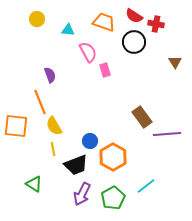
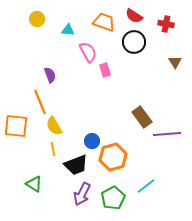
red cross: moved 10 px right
blue circle: moved 2 px right
orange hexagon: rotated 16 degrees clockwise
